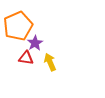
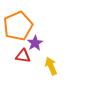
red triangle: moved 3 px left, 2 px up
yellow arrow: moved 1 px right, 4 px down
